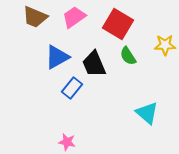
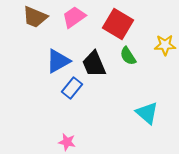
blue triangle: moved 1 px right, 4 px down
